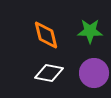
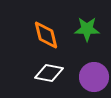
green star: moved 3 px left, 2 px up
purple circle: moved 4 px down
